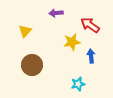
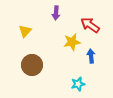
purple arrow: rotated 80 degrees counterclockwise
